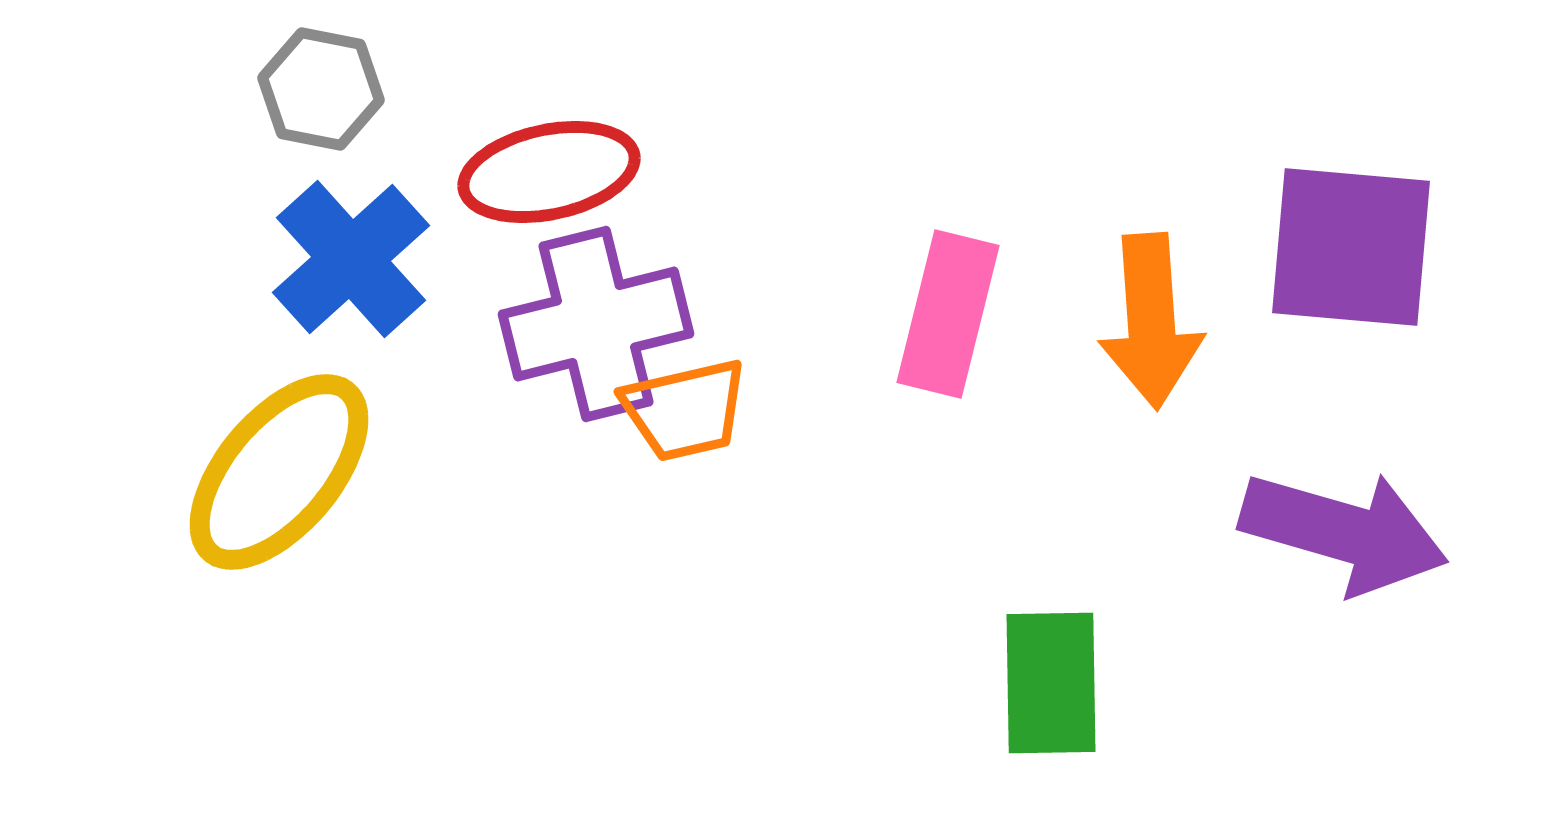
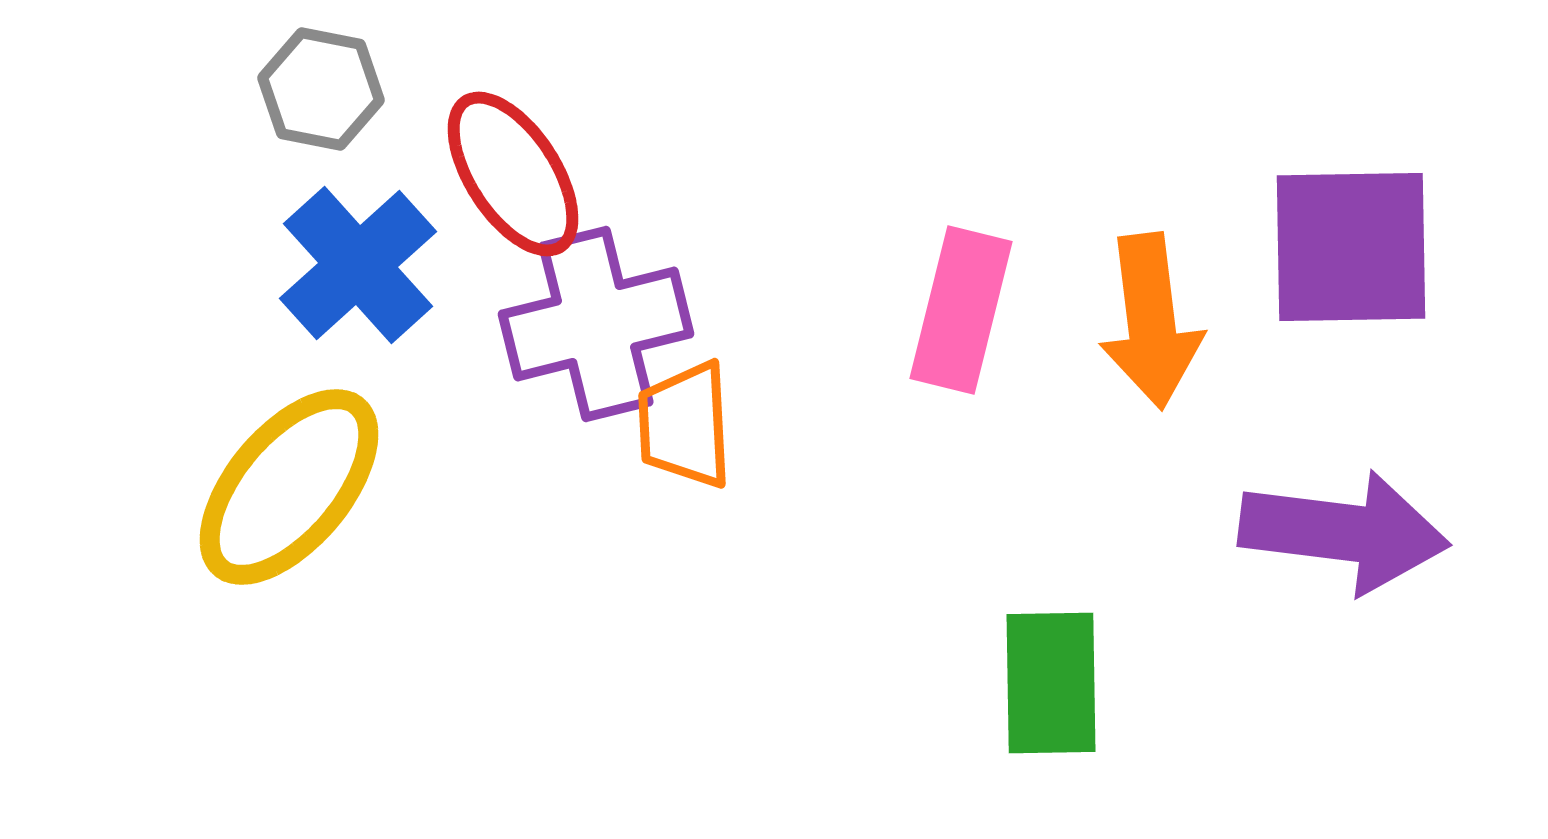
red ellipse: moved 36 px left, 2 px down; rotated 69 degrees clockwise
purple square: rotated 6 degrees counterclockwise
blue cross: moved 7 px right, 6 px down
pink rectangle: moved 13 px right, 4 px up
orange arrow: rotated 3 degrees counterclockwise
orange trapezoid: moved 15 px down; rotated 100 degrees clockwise
yellow ellipse: moved 10 px right, 15 px down
purple arrow: rotated 9 degrees counterclockwise
